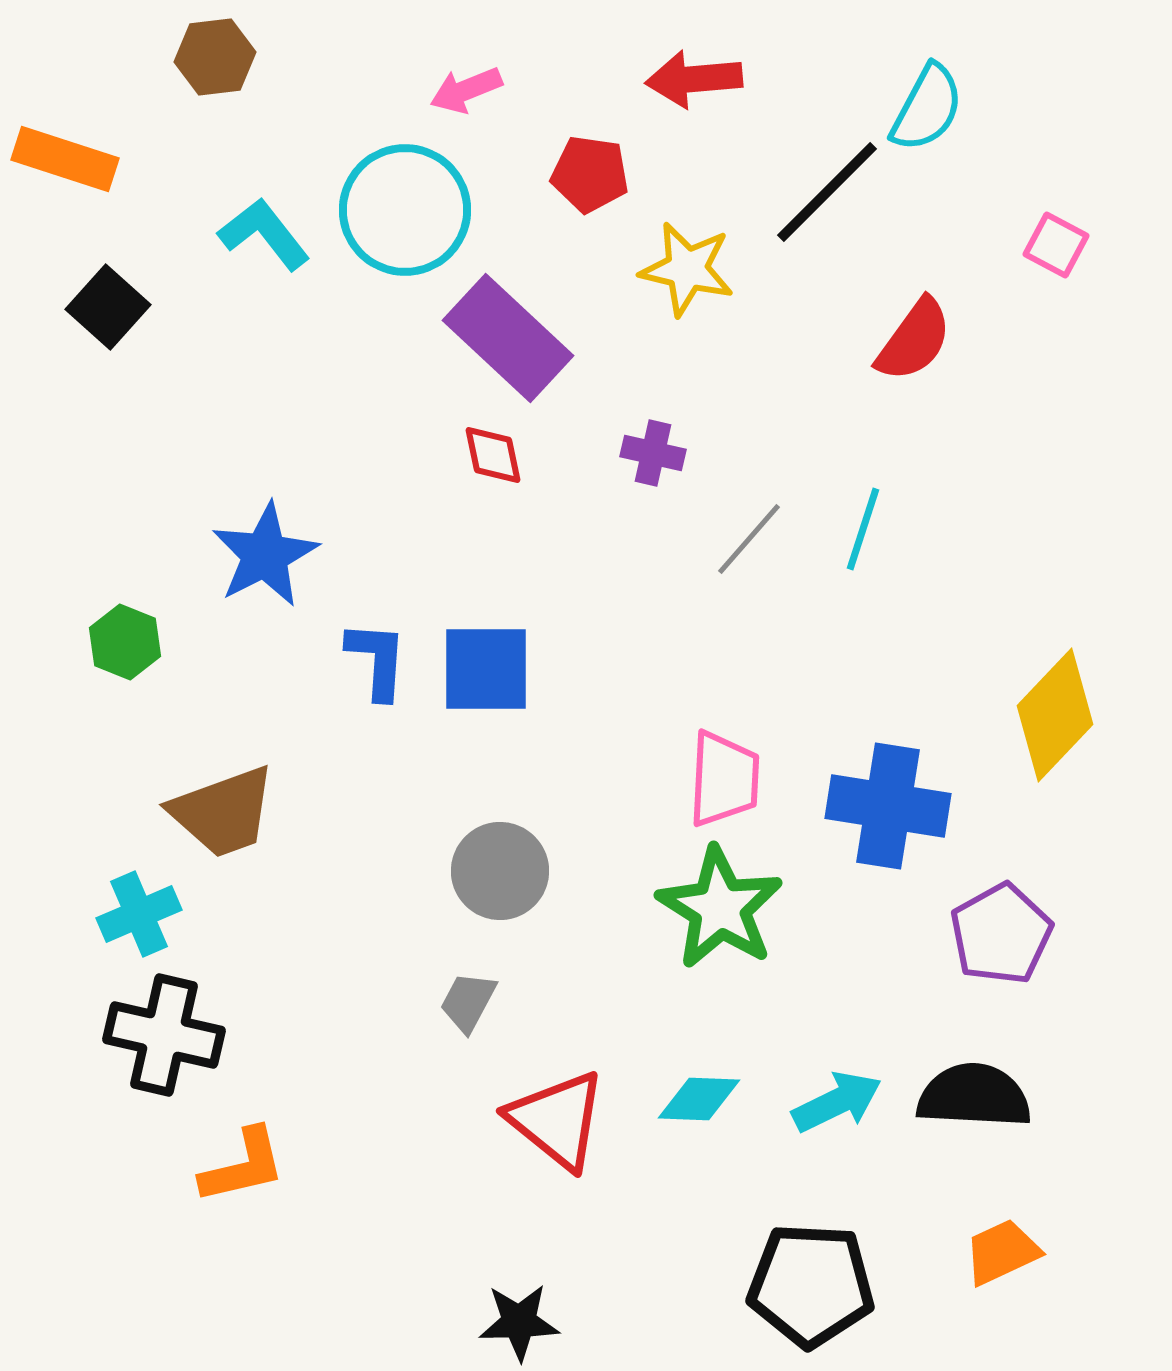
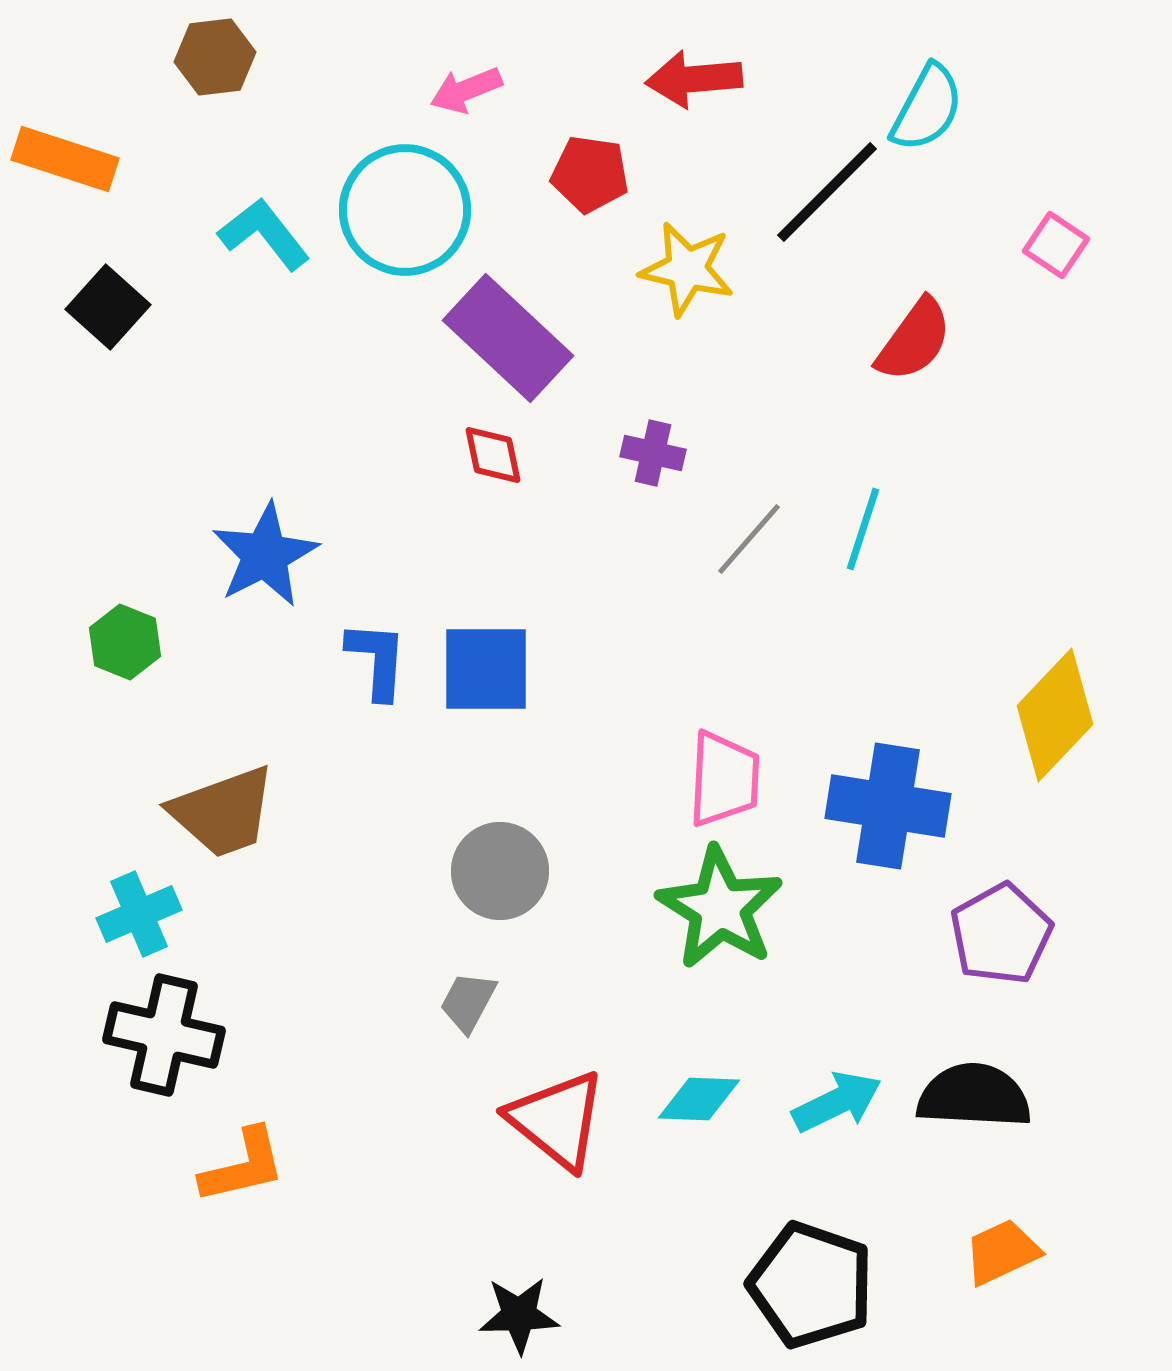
pink square: rotated 6 degrees clockwise
black pentagon: rotated 16 degrees clockwise
black star: moved 7 px up
